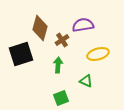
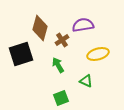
green arrow: rotated 35 degrees counterclockwise
